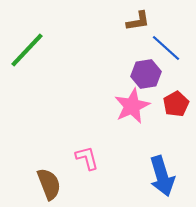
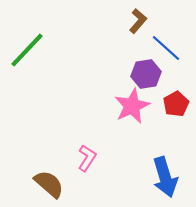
brown L-shape: rotated 40 degrees counterclockwise
pink L-shape: rotated 48 degrees clockwise
blue arrow: moved 3 px right, 1 px down
brown semicircle: rotated 28 degrees counterclockwise
